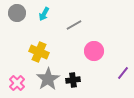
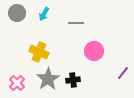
gray line: moved 2 px right, 2 px up; rotated 28 degrees clockwise
